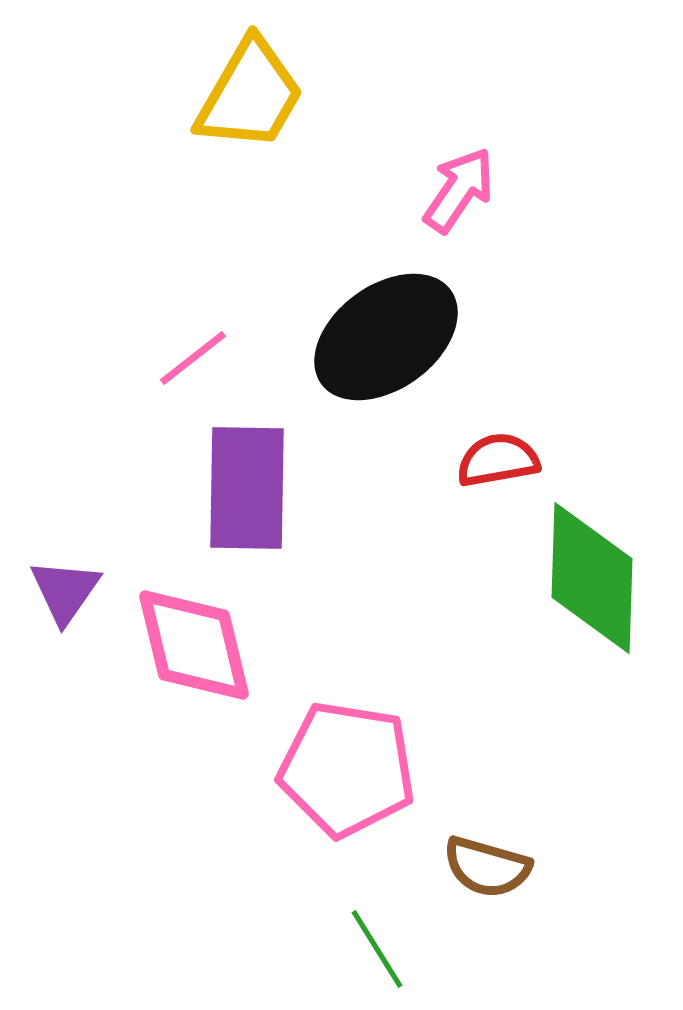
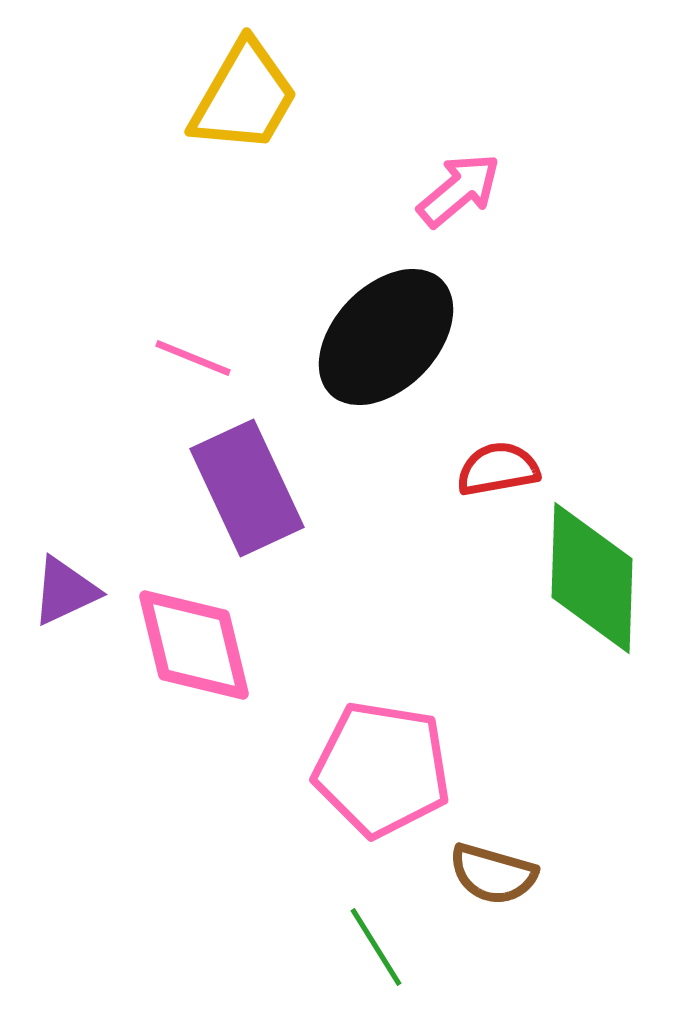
yellow trapezoid: moved 6 px left, 2 px down
pink arrow: rotated 16 degrees clockwise
black ellipse: rotated 10 degrees counterclockwise
pink line: rotated 60 degrees clockwise
red semicircle: moved 9 px down
purple rectangle: rotated 26 degrees counterclockwise
purple triangle: rotated 30 degrees clockwise
pink pentagon: moved 35 px right
brown semicircle: moved 6 px right, 7 px down
green line: moved 1 px left, 2 px up
